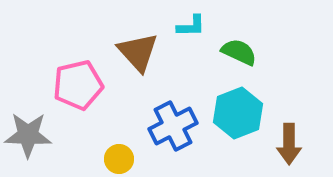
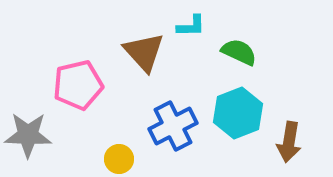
brown triangle: moved 6 px right
brown arrow: moved 2 px up; rotated 9 degrees clockwise
